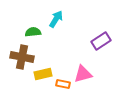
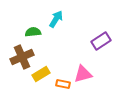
brown cross: rotated 35 degrees counterclockwise
yellow rectangle: moved 2 px left; rotated 18 degrees counterclockwise
